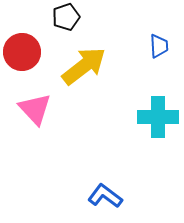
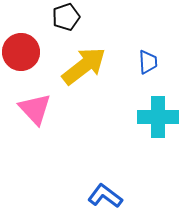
blue trapezoid: moved 11 px left, 16 px down
red circle: moved 1 px left
